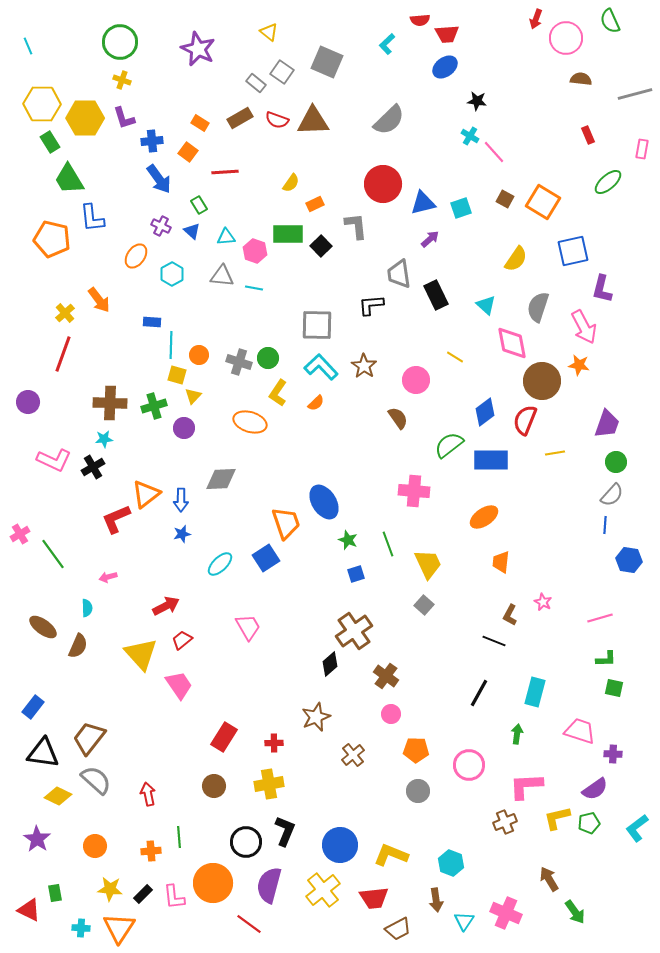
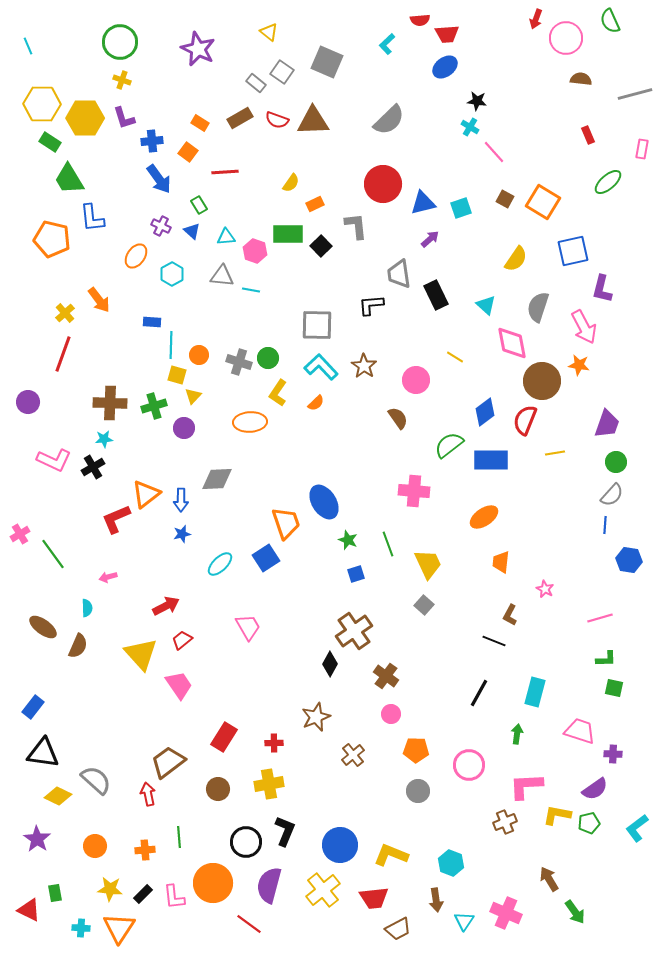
cyan cross at (470, 136): moved 9 px up
green rectangle at (50, 142): rotated 25 degrees counterclockwise
cyan line at (254, 288): moved 3 px left, 2 px down
orange ellipse at (250, 422): rotated 20 degrees counterclockwise
gray diamond at (221, 479): moved 4 px left
pink star at (543, 602): moved 2 px right, 13 px up
black diamond at (330, 664): rotated 20 degrees counterclockwise
brown trapezoid at (89, 738): moved 79 px right, 24 px down; rotated 15 degrees clockwise
brown circle at (214, 786): moved 4 px right, 3 px down
yellow L-shape at (557, 818): moved 3 px up; rotated 24 degrees clockwise
orange cross at (151, 851): moved 6 px left, 1 px up
